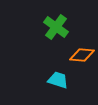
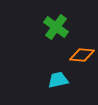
cyan trapezoid: rotated 30 degrees counterclockwise
